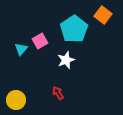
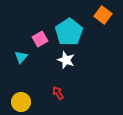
cyan pentagon: moved 5 px left, 3 px down
pink square: moved 2 px up
cyan triangle: moved 8 px down
white star: rotated 30 degrees counterclockwise
yellow circle: moved 5 px right, 2 px down
